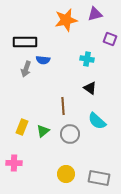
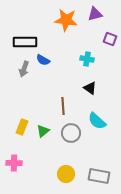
orange star: rotated 20 degrees clockwise
blue semicircle: rotated 24 degrees clockwise
gray arrow: moved 2 px left
gray circle: moved 1 px right, 1 px up
gray rectangle: moved 2 px up
